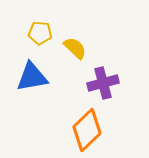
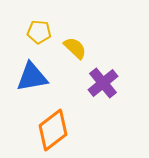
yellow pentagon: moved 1 px left, 1 px up
purple cross: rotated 24 degrees counterclockwise
orange diamond: moved 34 px left; rotated 6 degrees clockwise
